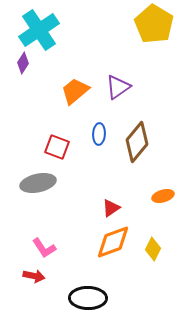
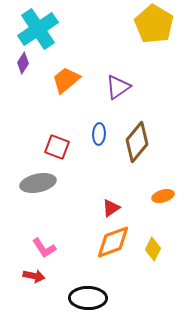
cyan cross: moved 1 px left, 1 px up
orange trapezoid: moved 9 px left, 11 px up
